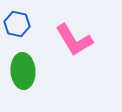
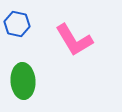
green ellipse: moved 10 px down
